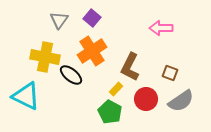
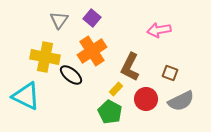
pink arrow: moved 2 px left, 2 px down; rotated 10 degrees counterclockwise
gray semicircle: rotated 8 degrees clockwise
